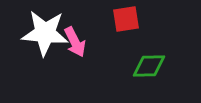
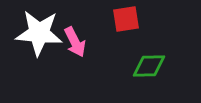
white star: moved 6 px left
